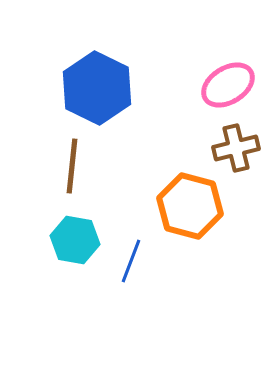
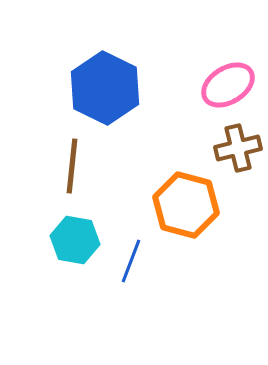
blue hexagon: moved 8 px right
brown cross: moved 2 px right
orange hexagon: moved 4 px left, 1 px up
